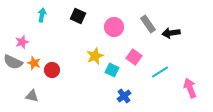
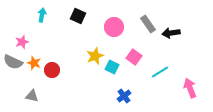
cyan square: moved 3 px up
